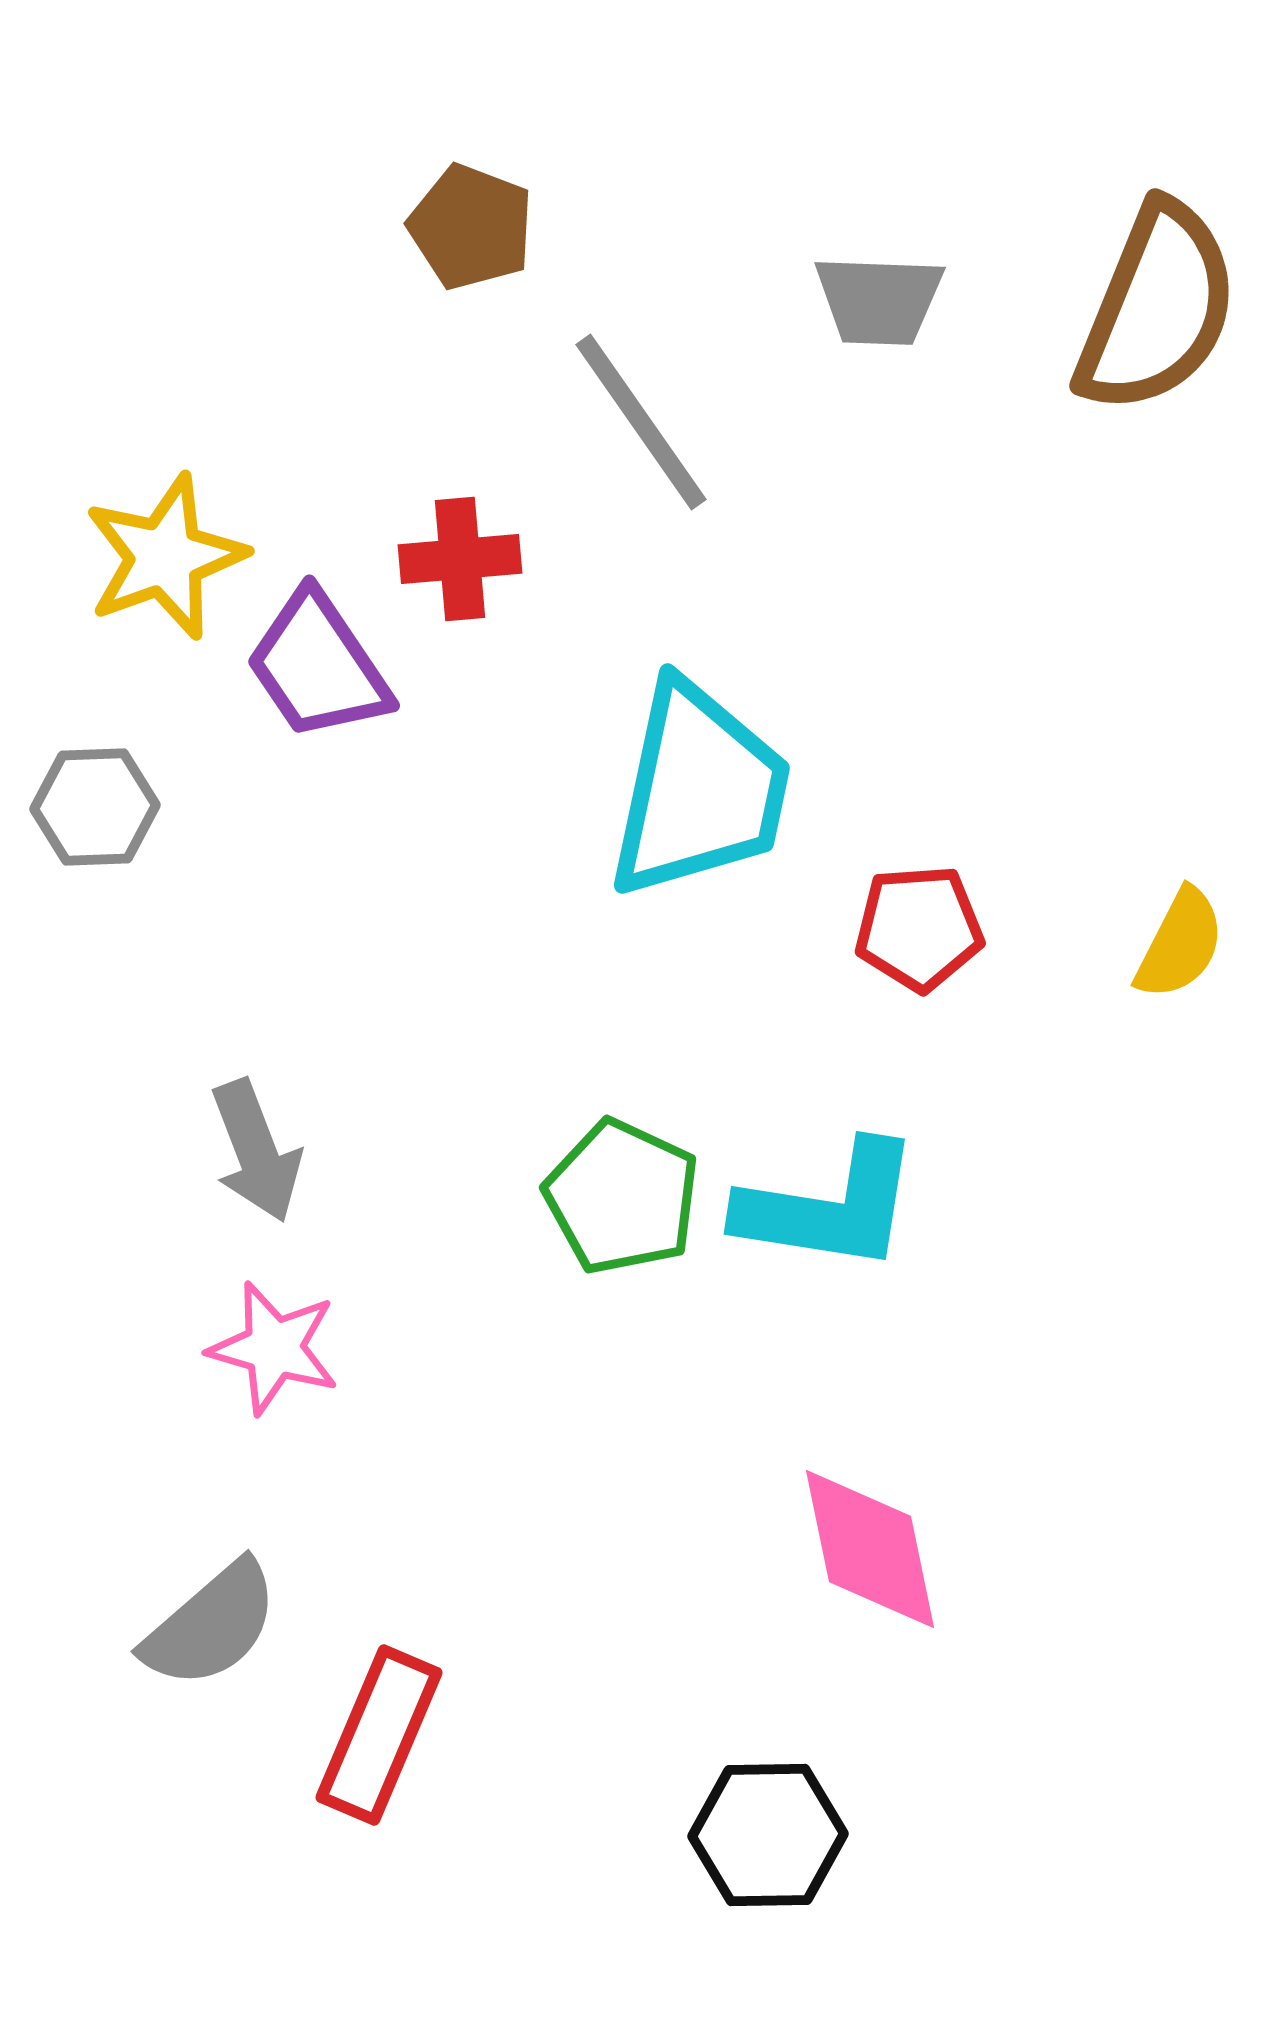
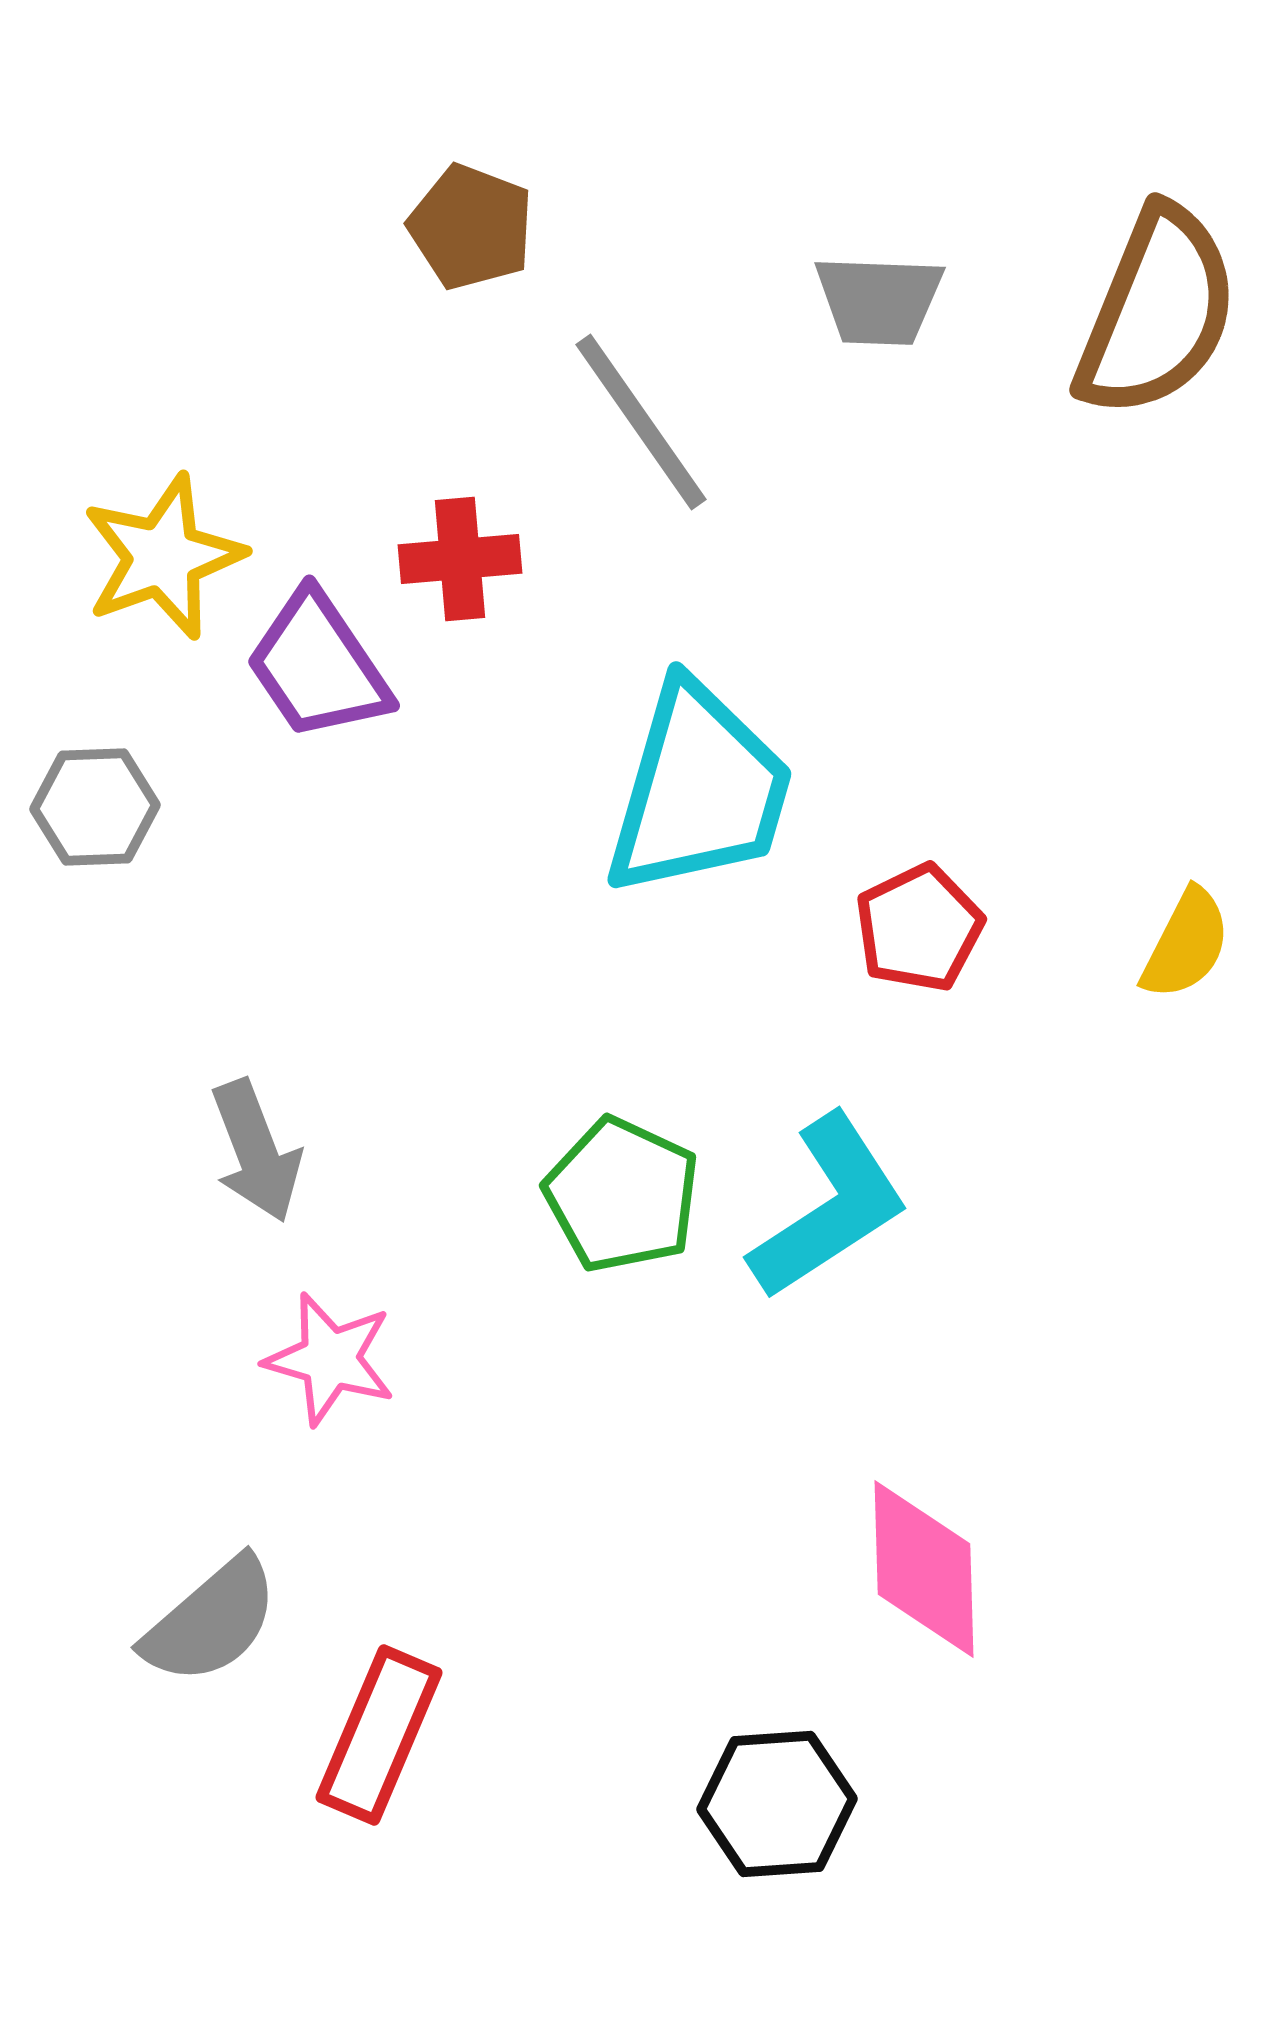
brown semicircle: moved 4 px down
yellow star: moved 2 px left
cyan trapezoid: rotated 4 degrees clockwise
red pentagon: rotated 22 degrees counterclockwise
yellow semicircle: moved 6 px right
green pentagon: moved 2 px up
cyan L-shape: rotated 42 degrees counterclockwise
pink star: moved 56 px right, 11 px down
pink diamond: moved 54 px right, 20 px down; rotated 10 degrees clockwise
gray semicircle: moved 4 px up
black hexagon: moved 9 px right, 31 px up; rotated 3 degrees counterclockwise
